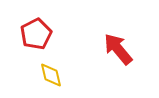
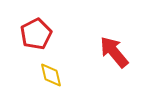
red arrow: moved 4 px left, 3 px down
